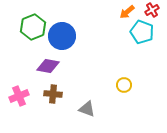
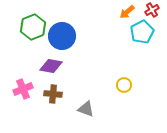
cyan pentagon: rotated 25 degrees clockwise
purple diamond: moved 3 px right
pink cross: moved 4 px right, 7 px up
gray triangle: moved 1 px left
